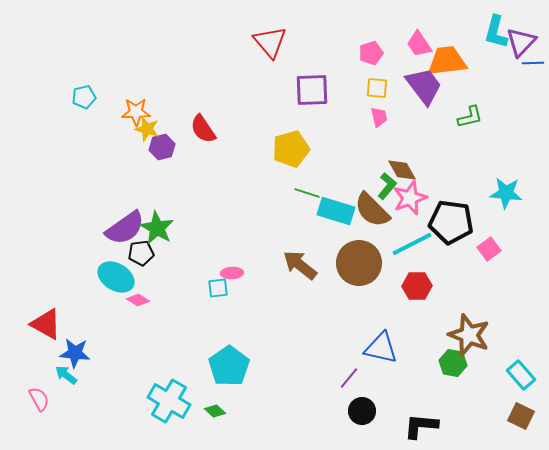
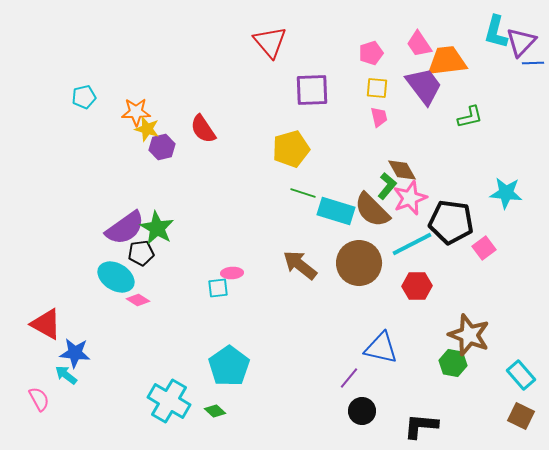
green line at (307, 193): moved 4 px left
pink square at (489, 249): moved 5 px left, 1 px up
